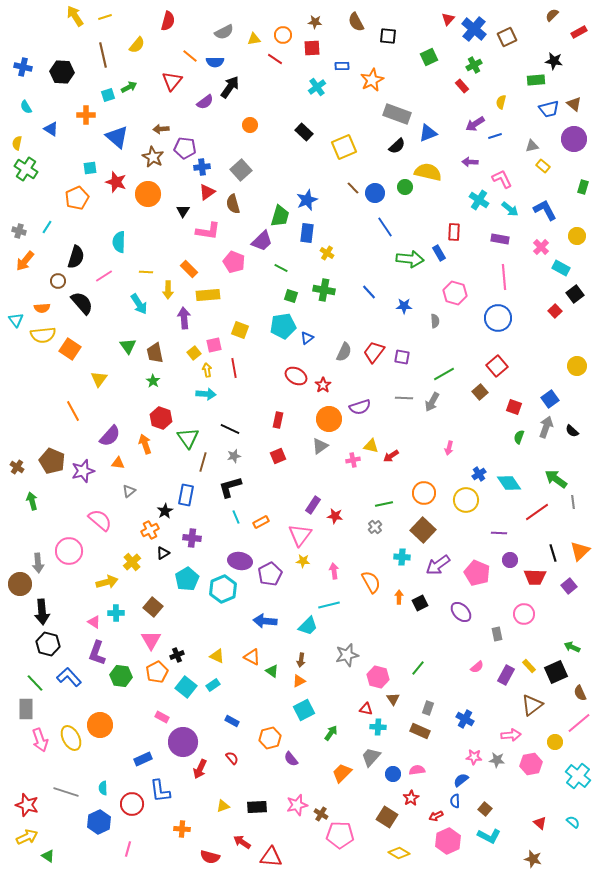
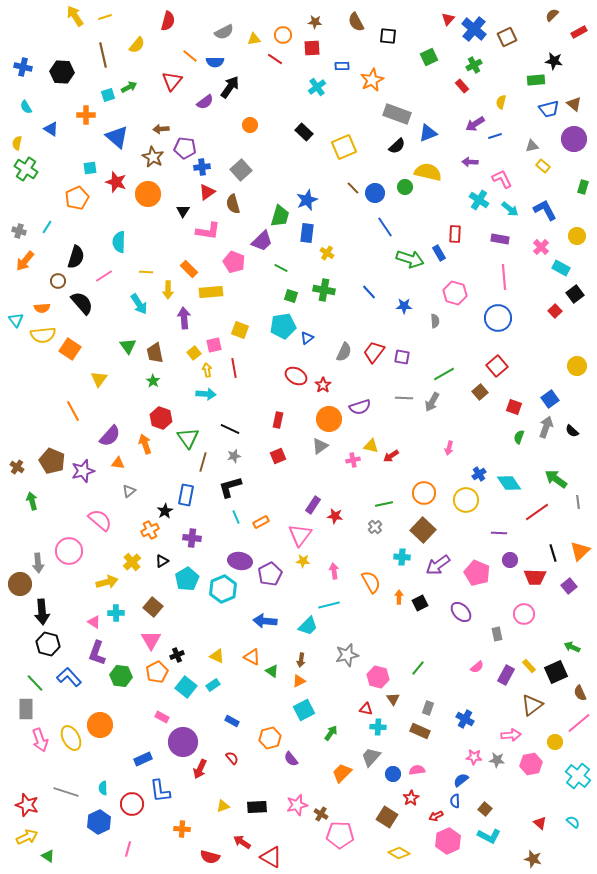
red rectangle at (454, 232): moved 1 px right, 2 px down
green arrow at (410, 259): rotated 12 degrees clockwise
yellow rectangle at (208, 295): moved 3 px right, 3 px up
gray line at (573, 502): moved 5 px right
black triangle at (163, 553): moved 1 px left, 8 px down
red triangle at (271, 857): rotated 25 degrees clockwise
